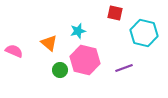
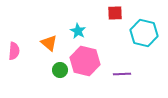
red square: rotated 14 degrees counterclockwise
cyan star: rotated 28 degrees counterclockwise
pink semicircle: rotated 72 degrees clockwise
pink hexagon: moved 1 px down
purple line: moved 2 px left, 6 px down; rotated 18 degrees clockwise
